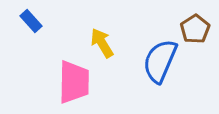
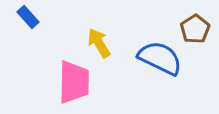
blue rectangle: moved 3 px left, 4 px up
yellow arrow: moved 3 px left
blue semicircle: moved 3 px up; rotated 93 degrees clockwise
